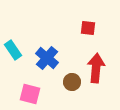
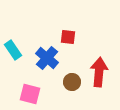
red square: moved 20 px left, 9 px down
red arrow: moved 3 px right, 4 px down
